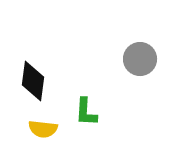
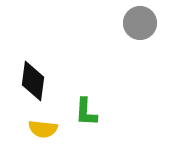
gray circle: moved 36 px up
